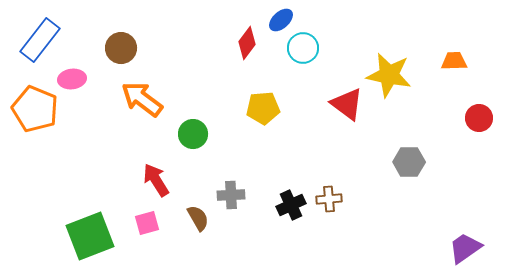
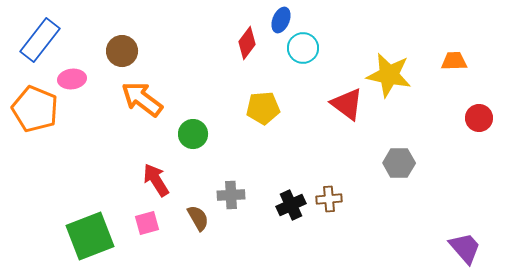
blue ellipse: rotated 25 degrees counterclockwise
brown circle: moved 1 px right, 3 px down
gray hexagon: moved 10 px left, 1 px down
purple trapezoid: rotated 84 degrees clockwise
